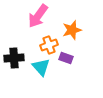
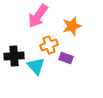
orange star: moved 4 px up
black cross: moved 2 px up
cyan triangle: moved 5 px left, 1 px up
